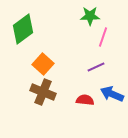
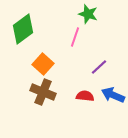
green star: moved 2 px left, 2 px up; rotated 18 degrees clockwise
pink line: moved 28 px left
purple line: moved 3 px right; rotated 18 degrees counterclockwise
blue arrow: moved 1 px right, 1 px down
red semicircle: moved 4 px up
